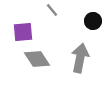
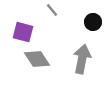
black circle: moved 1 px down
purple square: rotated 20 degrees clockwise
gray arrow: moved 2 px right, 1 px down
